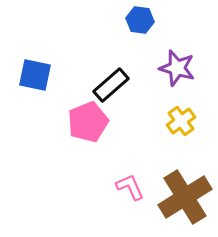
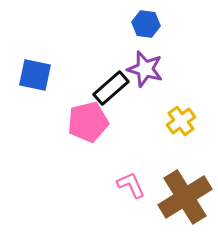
blue hexagon: moved 6 px right, 4 px down
purple star: moved 32 px left, 1 px down
black rectangle: moved 3 px down
pink pentagon: rotated 9 degrees clockwise
pink L-shape: moved 1 px right, 2 px up
